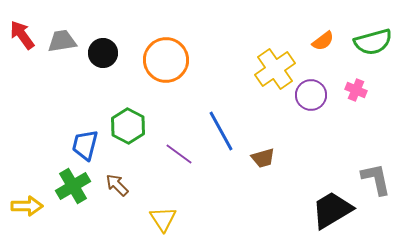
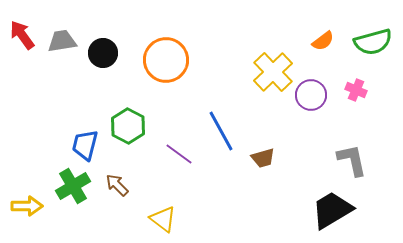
yellow cross: moved 2 px left, 3 px down; rotated 9 degrees counterclockwise
gray L-shape: moved 24 px left, 19 px up
yellow triangle: rotated 20 degrees counterclockwise
